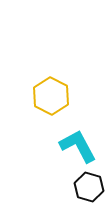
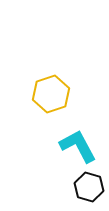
yellow hexagon: moved 2 px up; rotated 15 degrees clockwise
